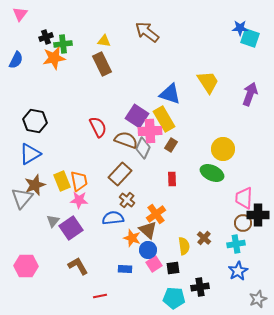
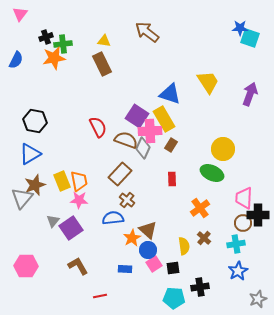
orange cross at (156, 214): moved 44 px right, 6 px up
orange star at (132, 238): rotated 24 degrees clockwise
